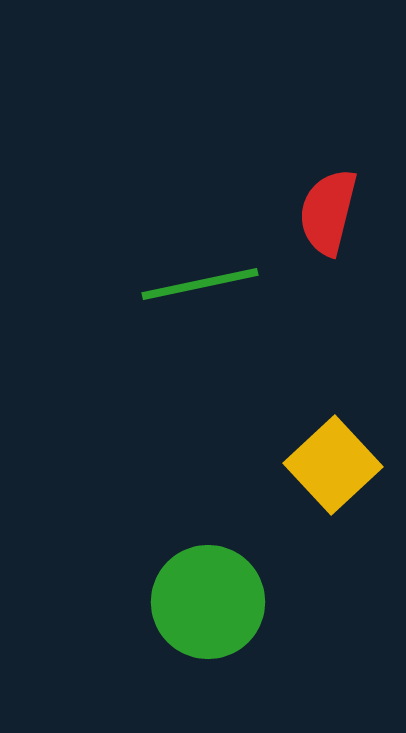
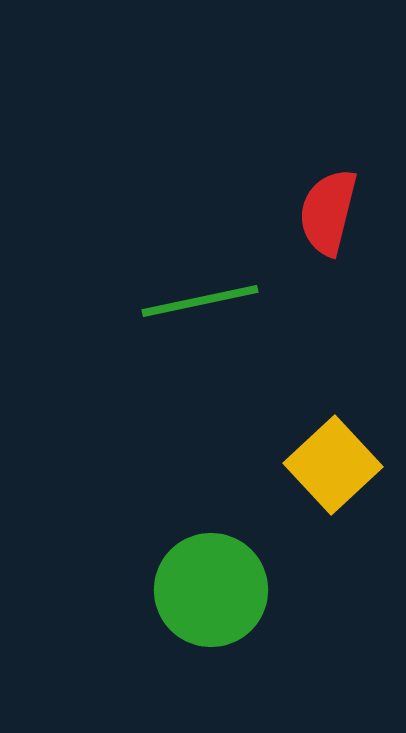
green line: moved 17 px down
green circle: moved 3 px right, 12 px up
